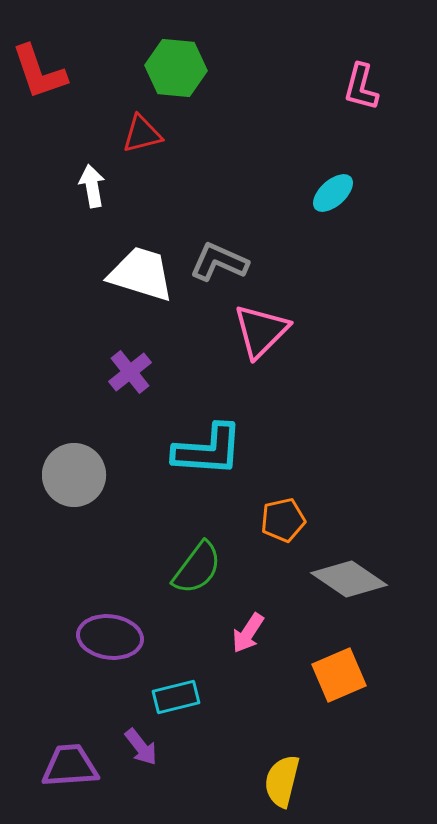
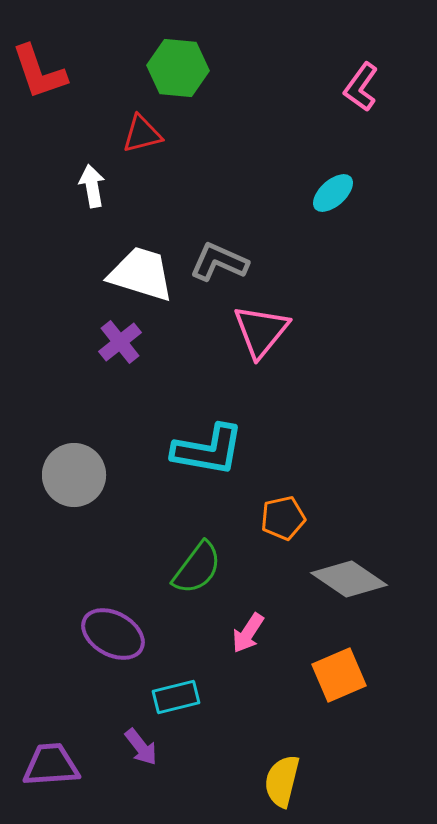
green hexagon: moved 2 px right
pink L-shape: rotated 21 degrees clockwise
pink triangle: rotated 6 degrees counterclockwise
purple cross: moved 10 px left, 30 px up
cyan L-shape: rotated 6 degrees clockwise
orange pentagon: moved 2 px up
purple ellipse: moved 3 px right, 3 px up; rotated 22 degrees clockwise
purple trapezoid: moved 19 px left, 1 px up
